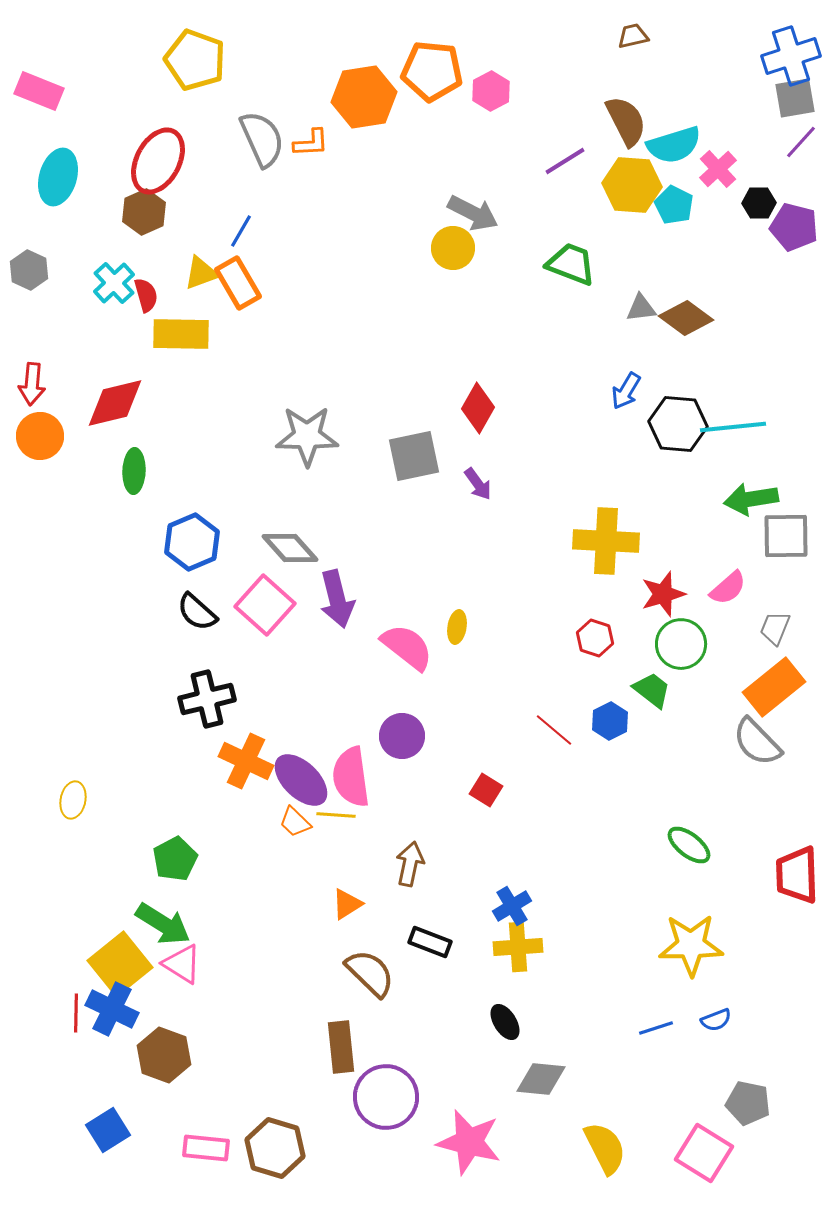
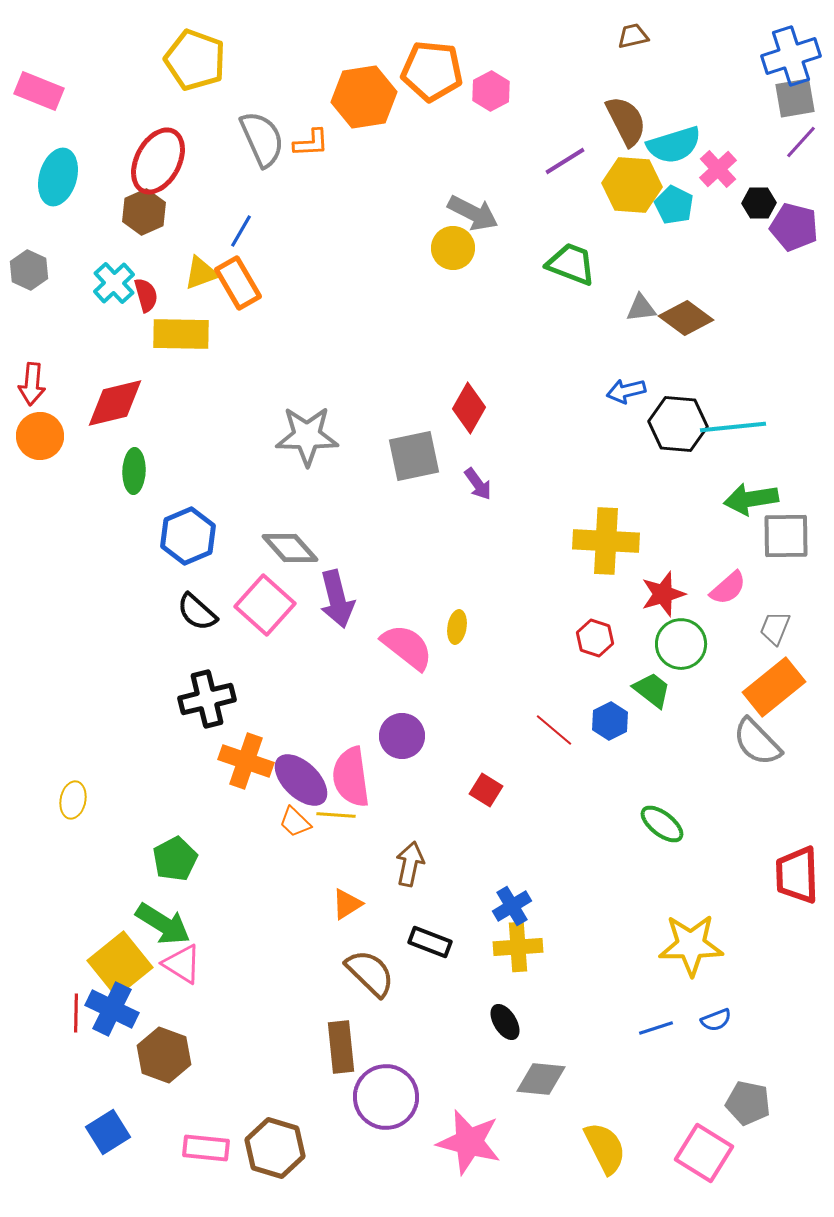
blue arrow at (626, 391): rotated 45 degrees clockwise
red diamond at (478, 408): moved 9 px left
blue hexagon at (192, 542): moved 4 px left, 6 px up
orange cross at (246, 761): rotated 6 degrees counterclockwise
green ellipse at (689, 845): moved 27 px left, 21 px up
blue square at (108, 1130): moved 2 px down
